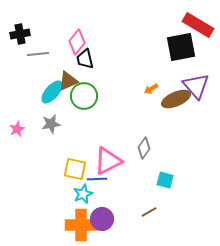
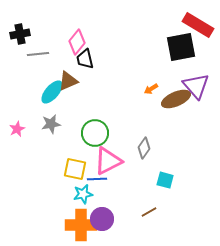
green circle: moved 11 px right, 37 px down
cyan star: rotated 12 degrees clockwise
